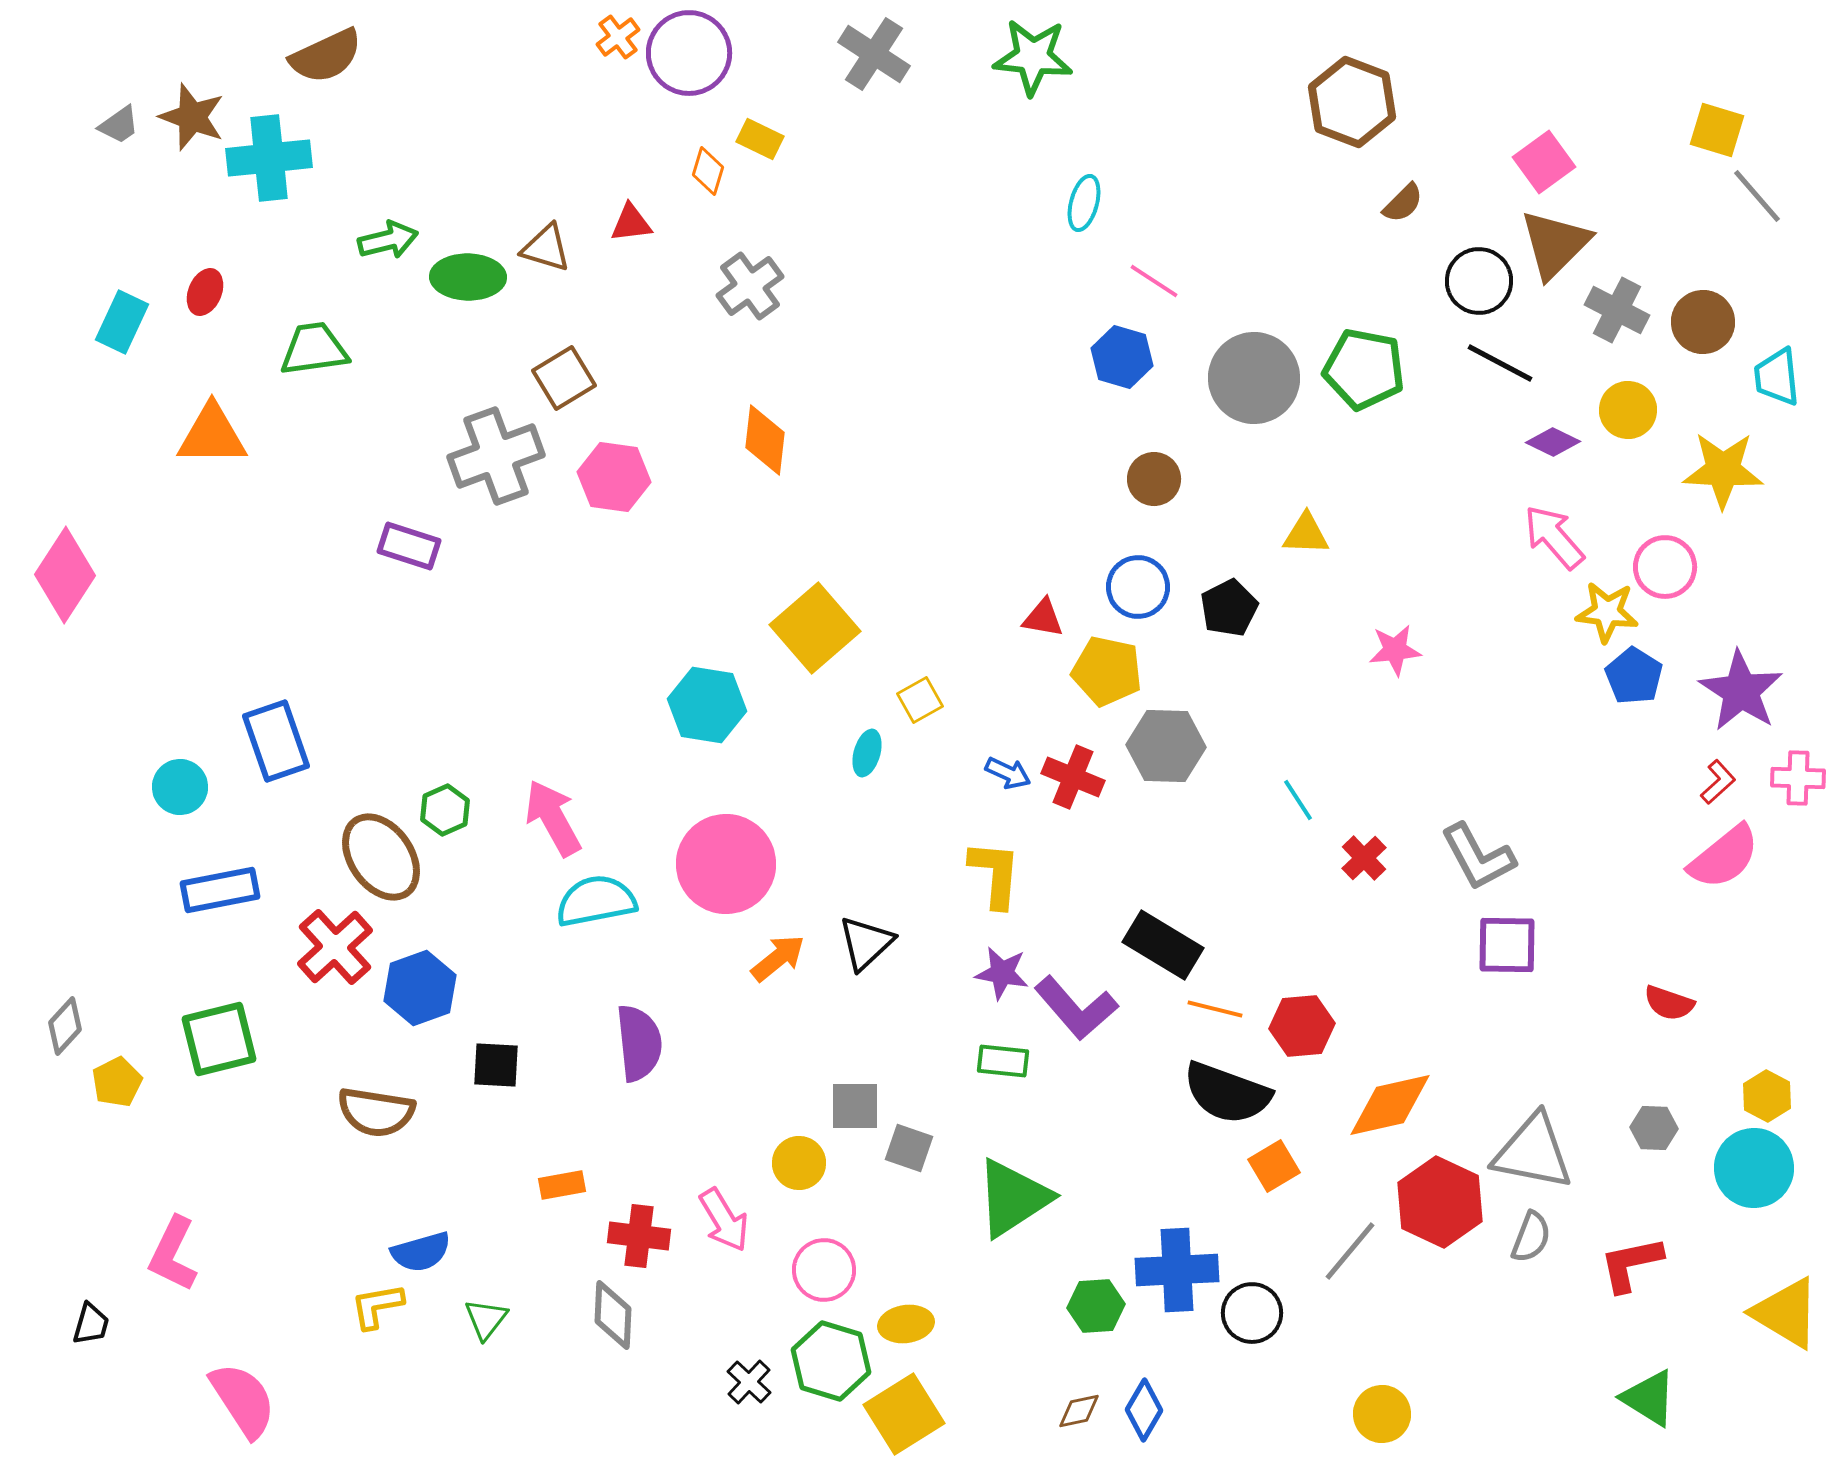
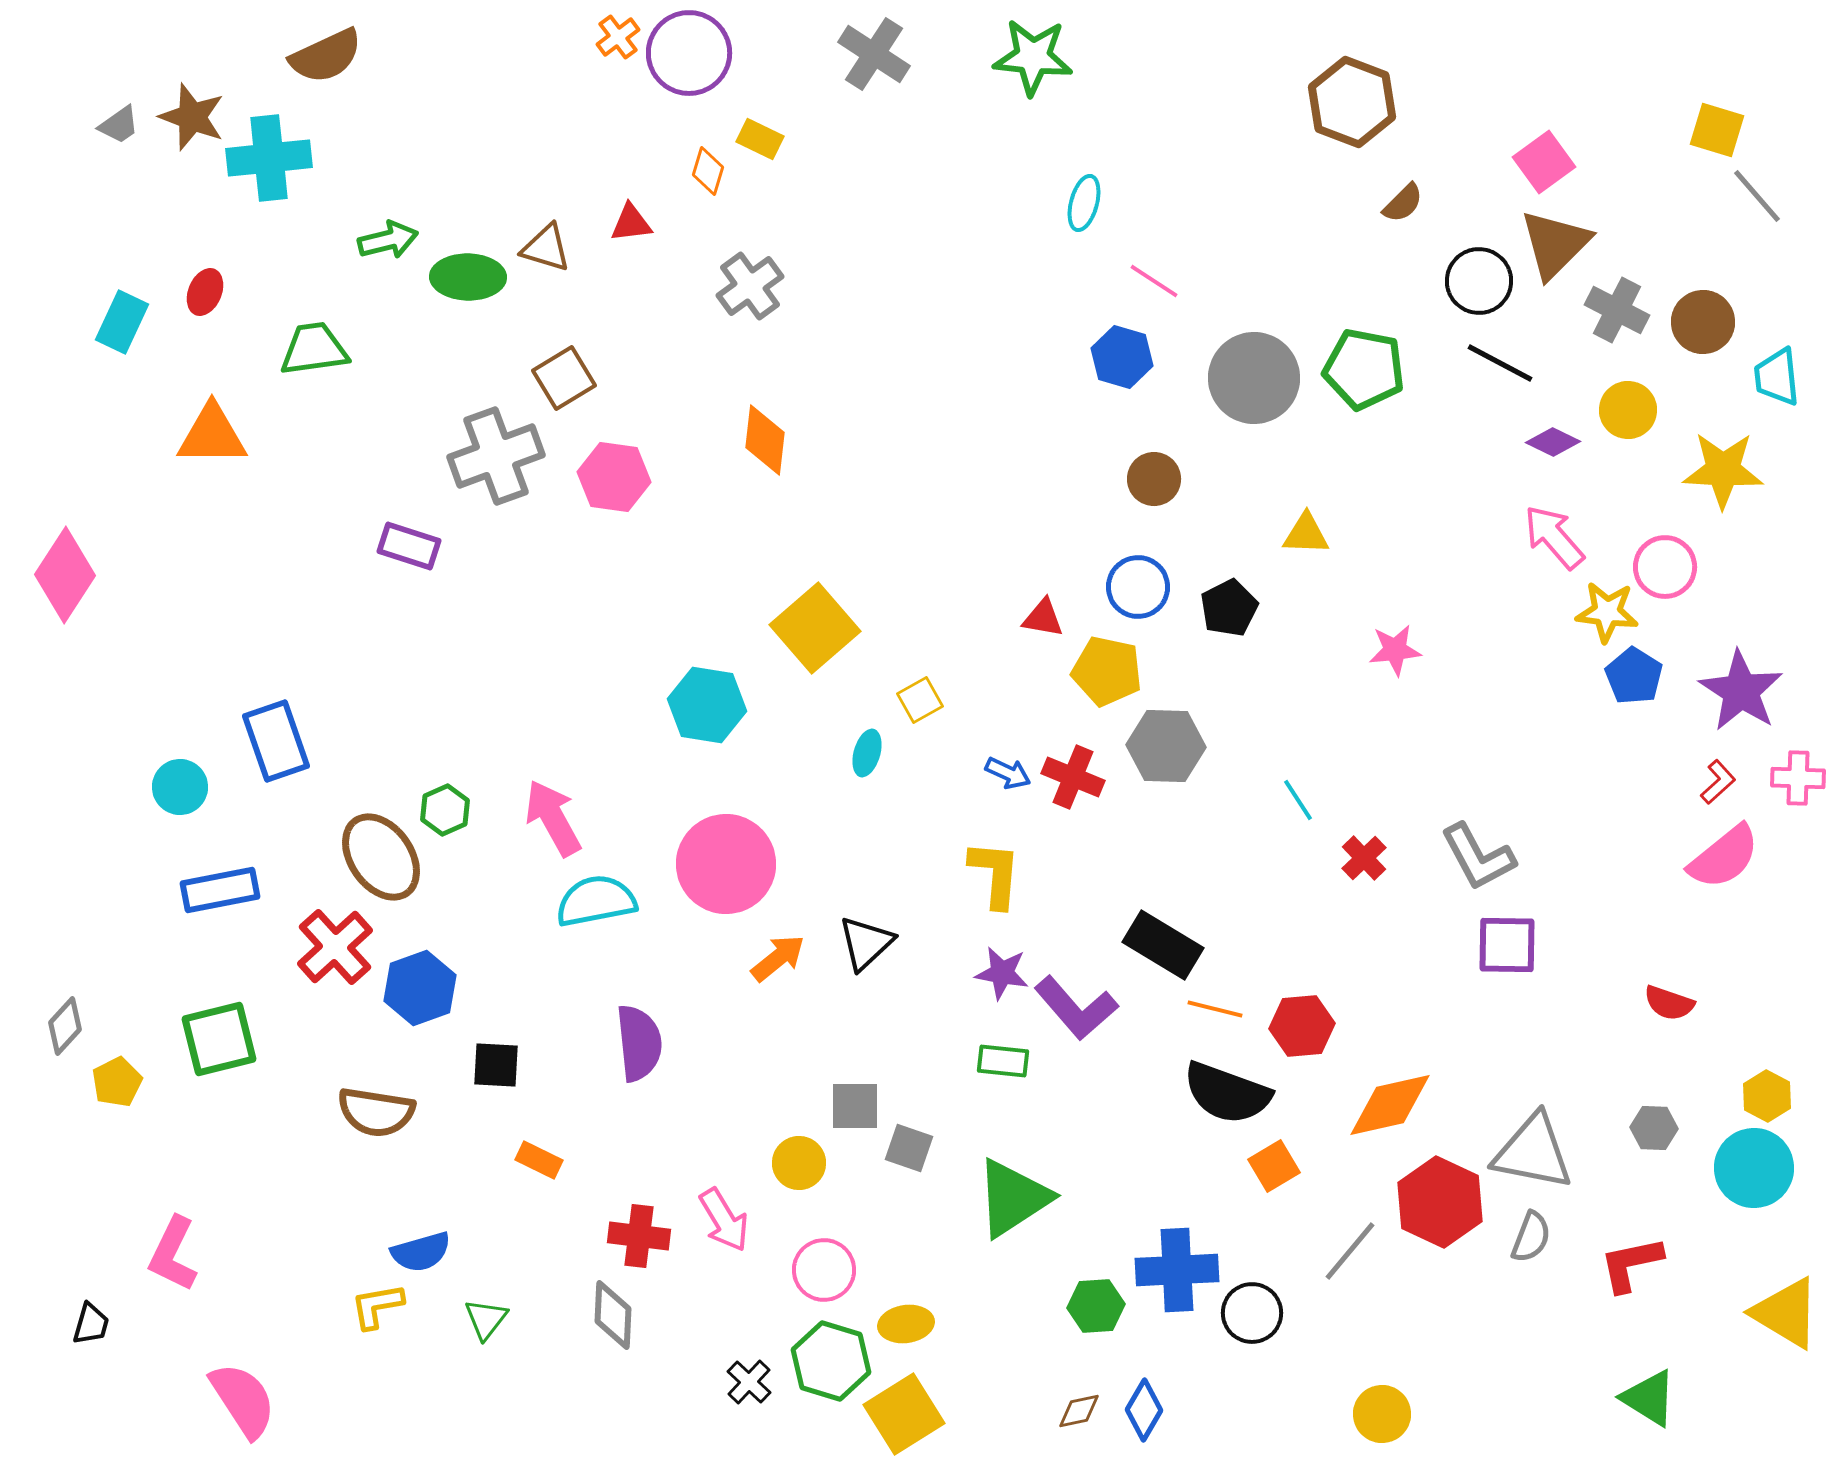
orange rectangle at (562, 1185): moved 23 px left, 25 px up; rotated 36 degrees clockwise
